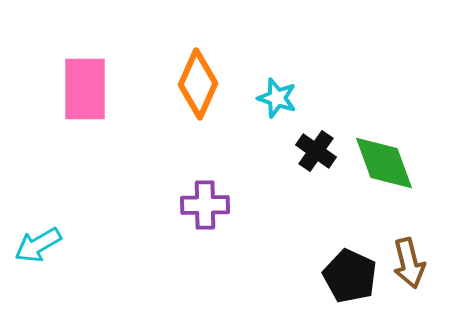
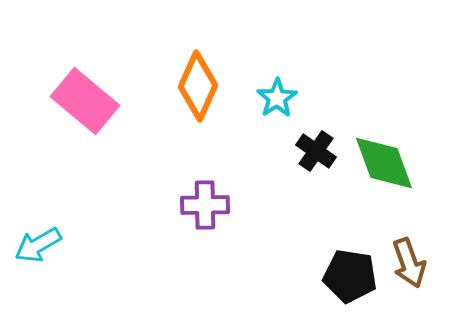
orange diamond: moved 2 px down
pink rectangle: moved 12 px down; rotated 50 degrees counterclockwise
cyan star: rotated 21 degrees clockwise
brown arrow: rotated 6 degrees counterclockwise
black pentagon: rotated 16 degrees counterclockwise
